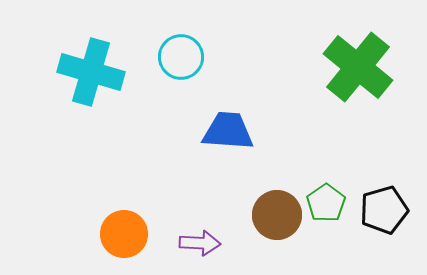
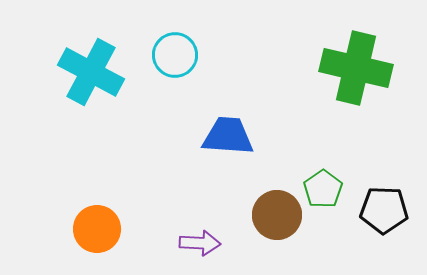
cyan circle: moved 6 px left, 2 px up
green cross: moved 2 px left, 1 px down; rotated 26 degrees counterclockwise
cyan cross: rotated 12 degrees clockwise
blue trapezoid: moved 5 px down
green pentagon: moved 3 px left, 14 px up
black pentagon: rotated 18 degrees clockwise
orange circle: moved 27 px left, 5 px up
